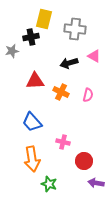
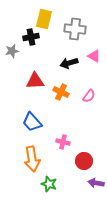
pink semicircle: moved 1 px right, 1 px down; rotated 24 degrees clockwise
